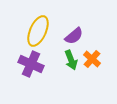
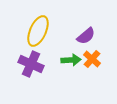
purple semicircle: moved 12 px right
green arrow: rotated 72 degrees counterclockwise
